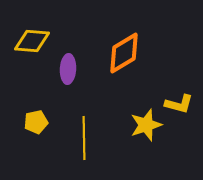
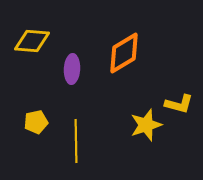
purple ellipse: moved 4 px right
yellow line: moved 8 px left, 3 px down
